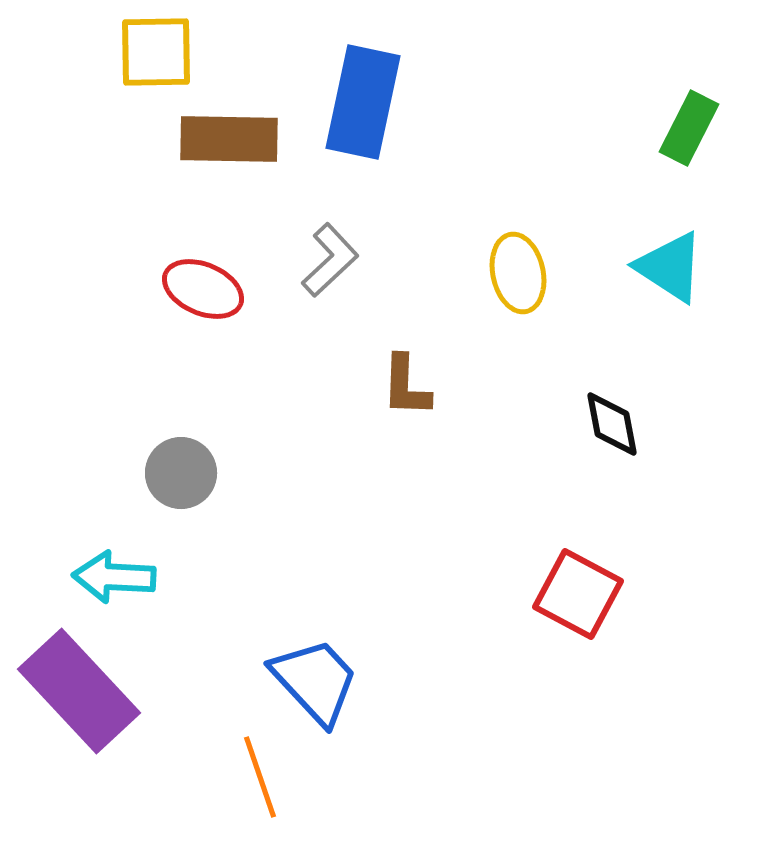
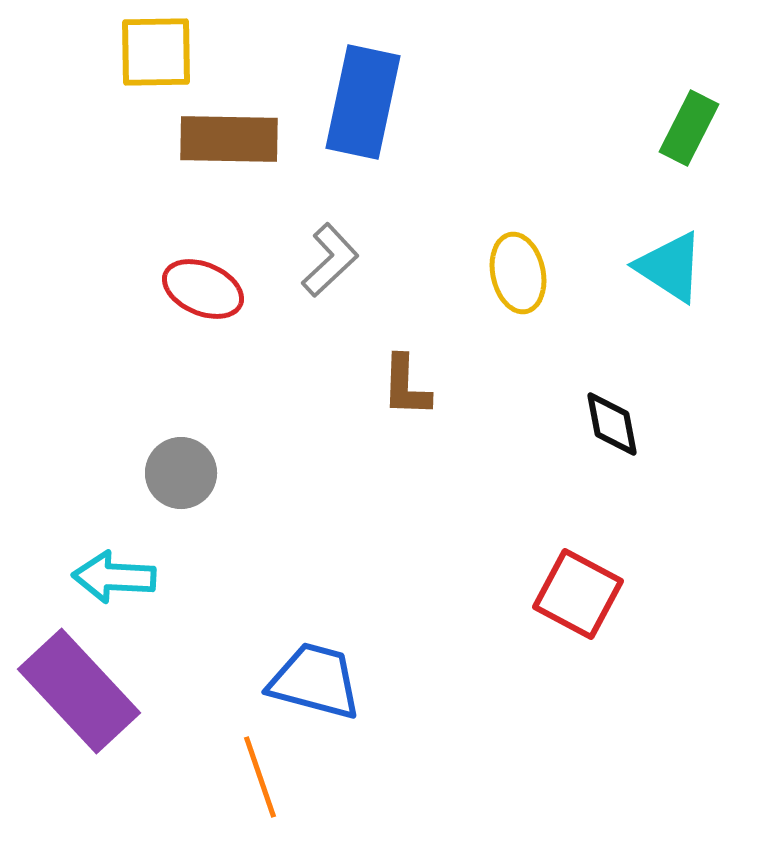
blue trapezoid: rotated 32 degrees counterclockwise
